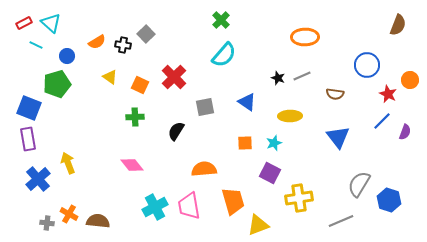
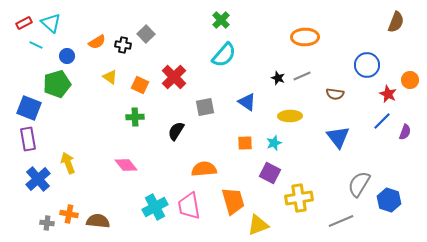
brown semicircle at (398, 25): moved 2 px left, 3 px up
pink diamond at (132, 165): moved 6 px left
orange cross at (69, 214): rotated 18 degrees counterclockwise
